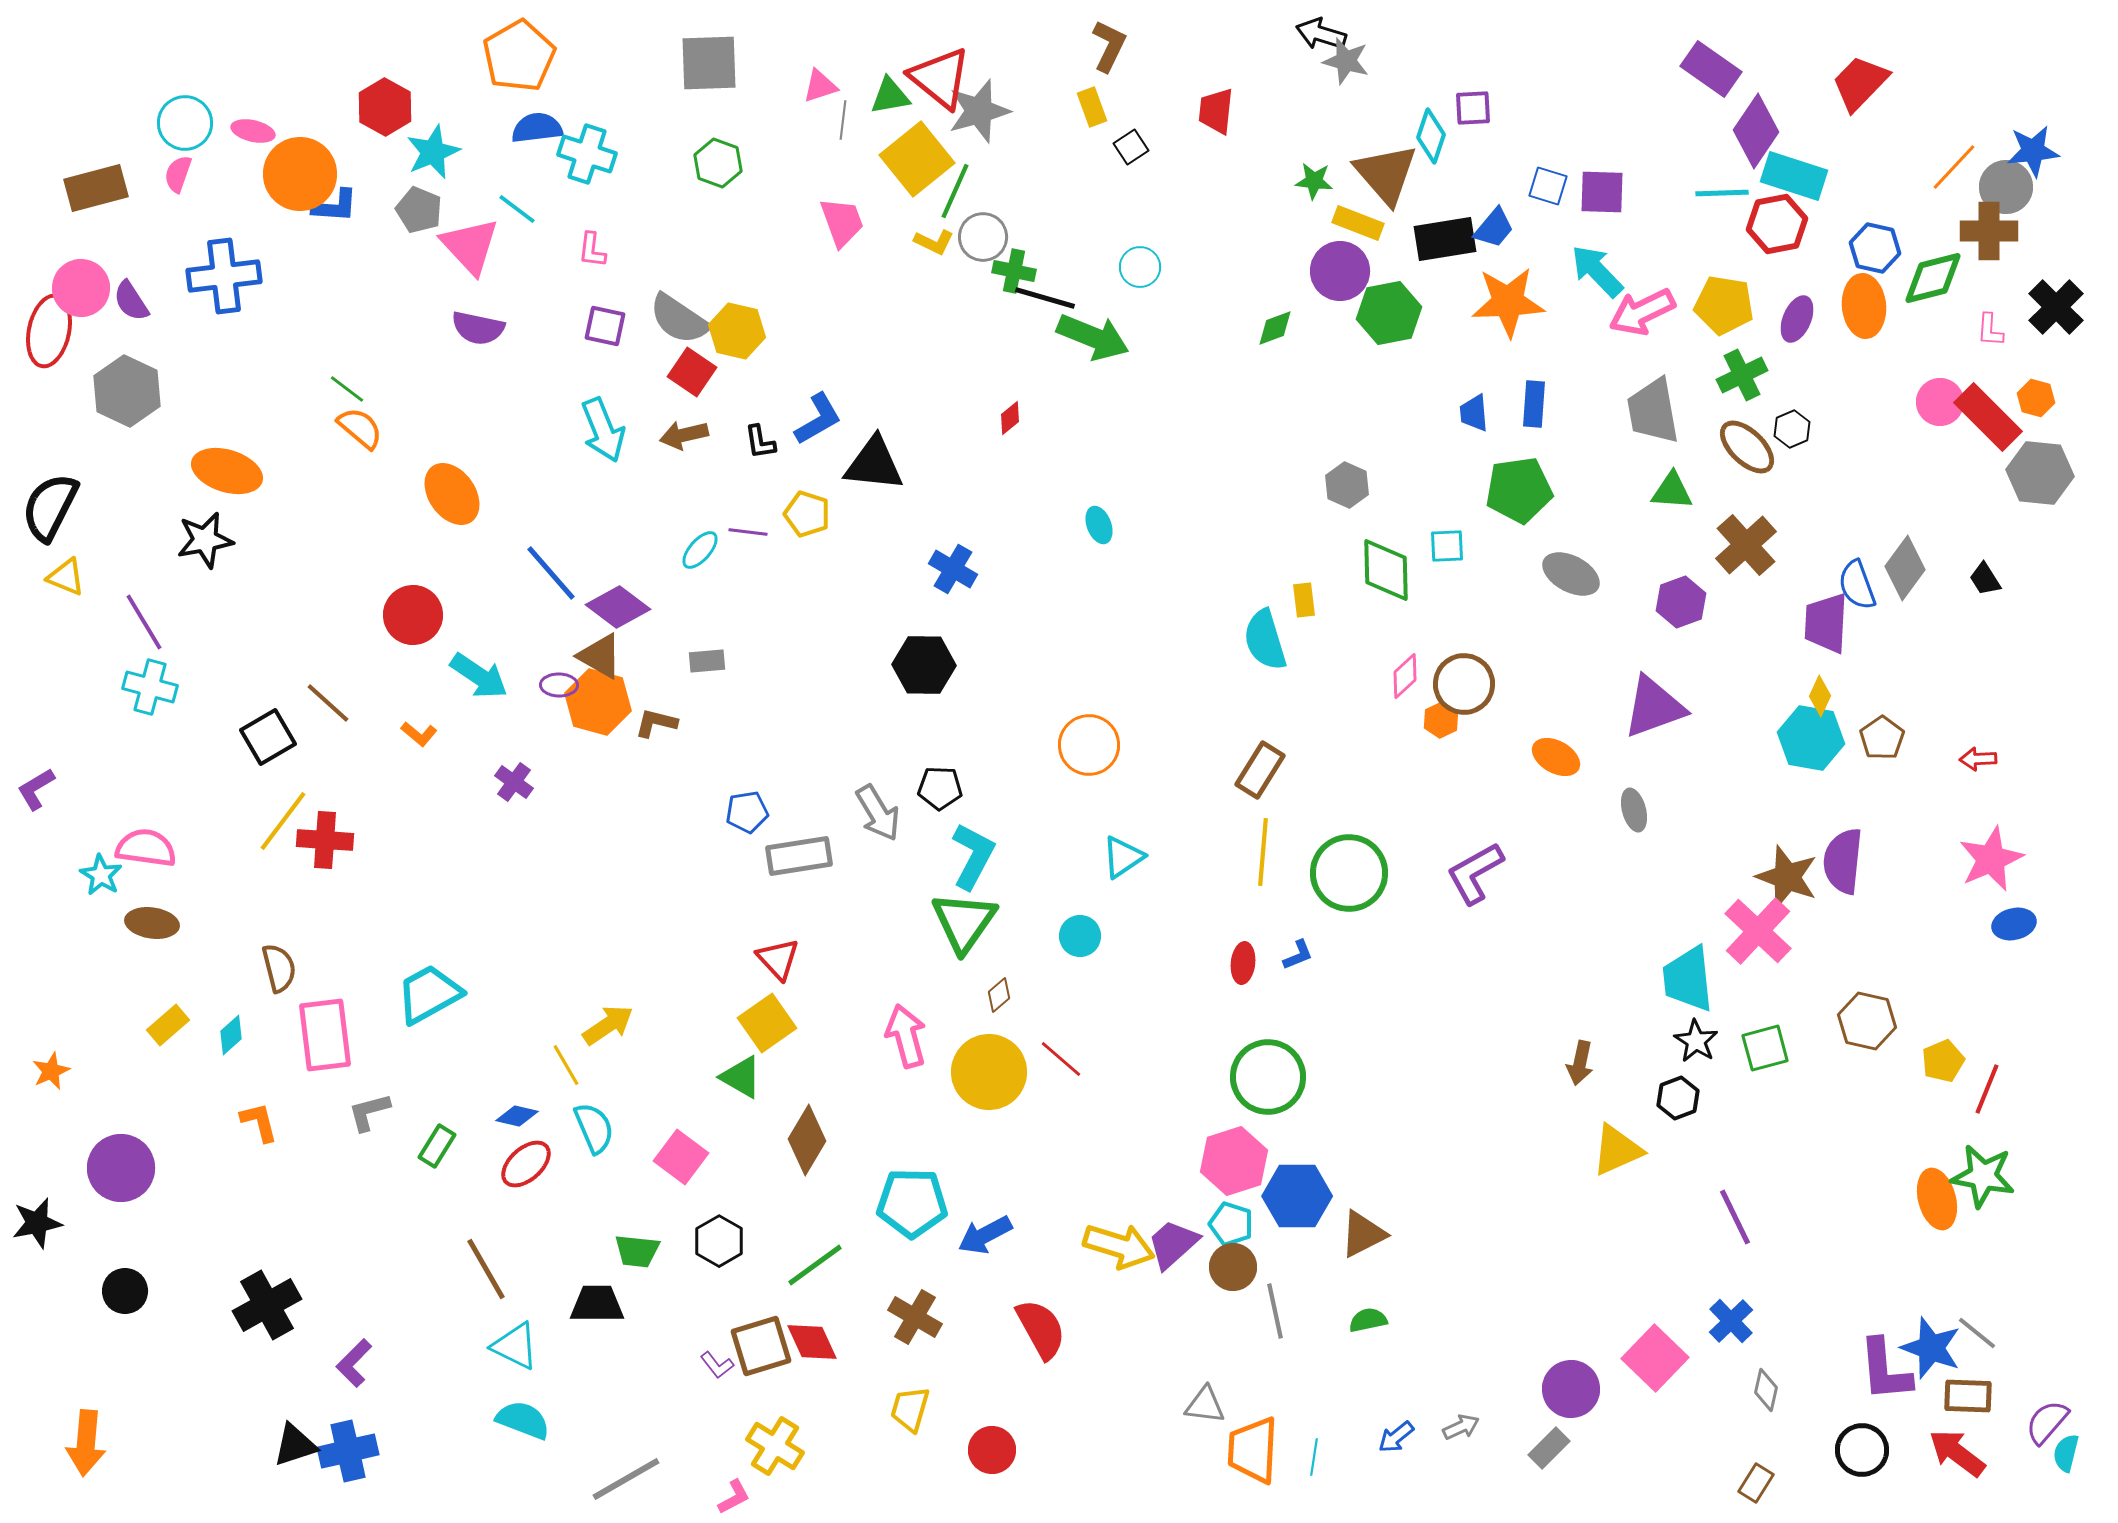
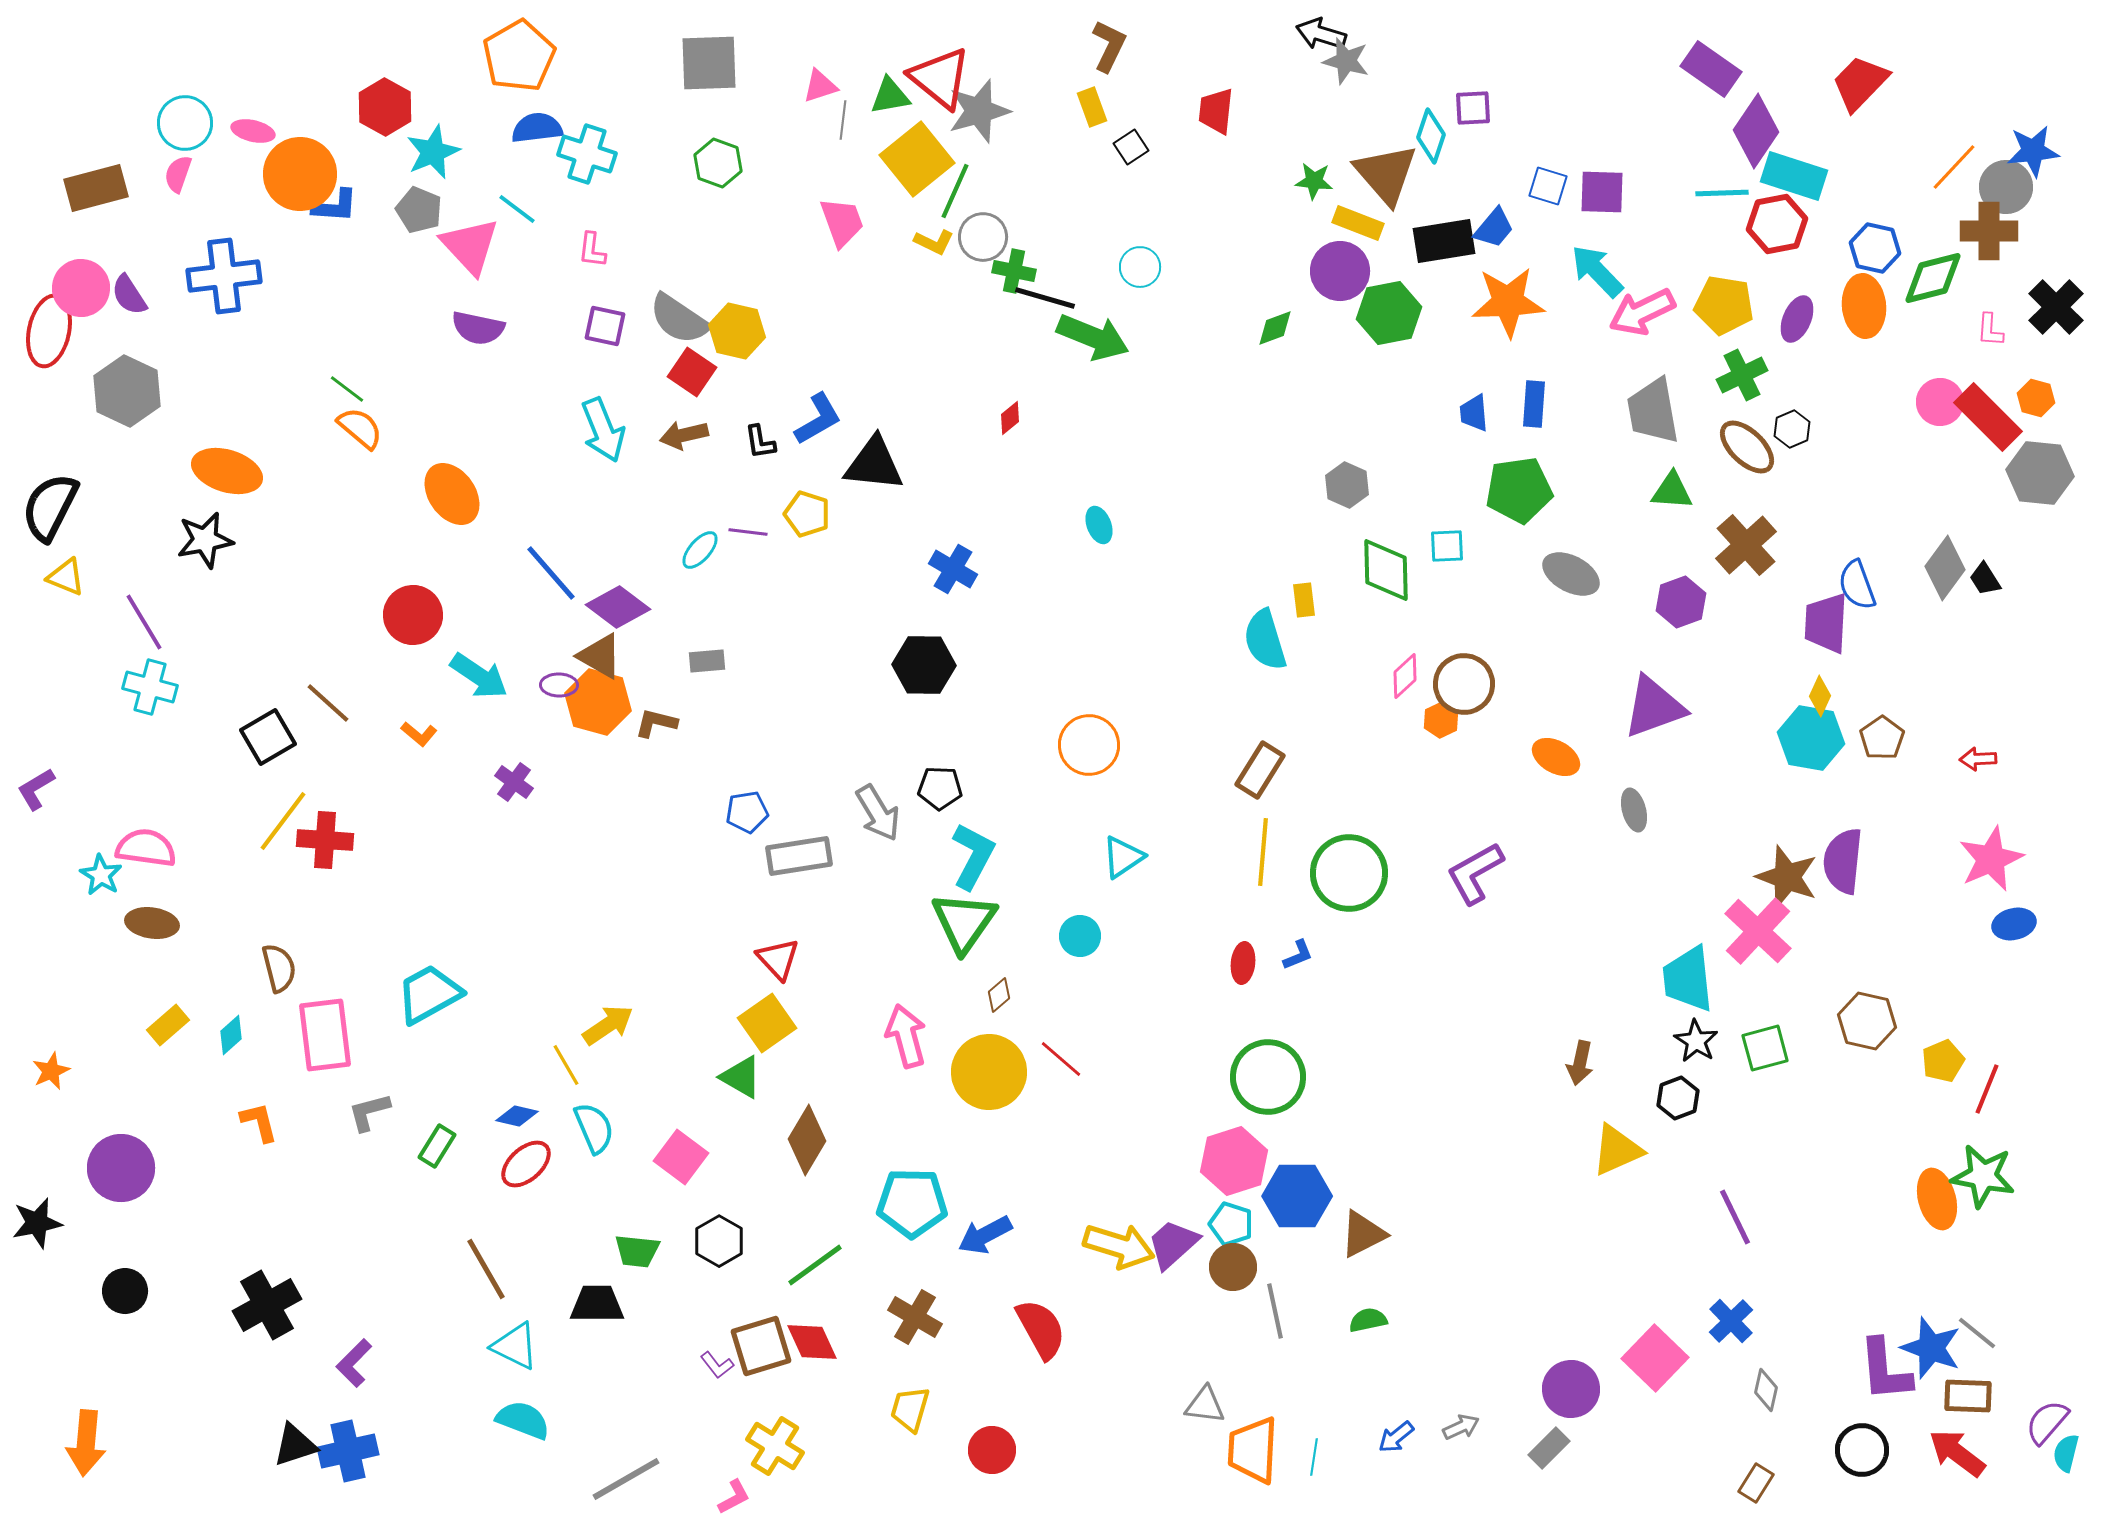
black rectangle at (1445, 239): moved 1 px left, 2 px down
purple semicircle at (131, 301): moved 2 px left, 6 px up
gray diamond at (1905, 568): moved 40 px right
